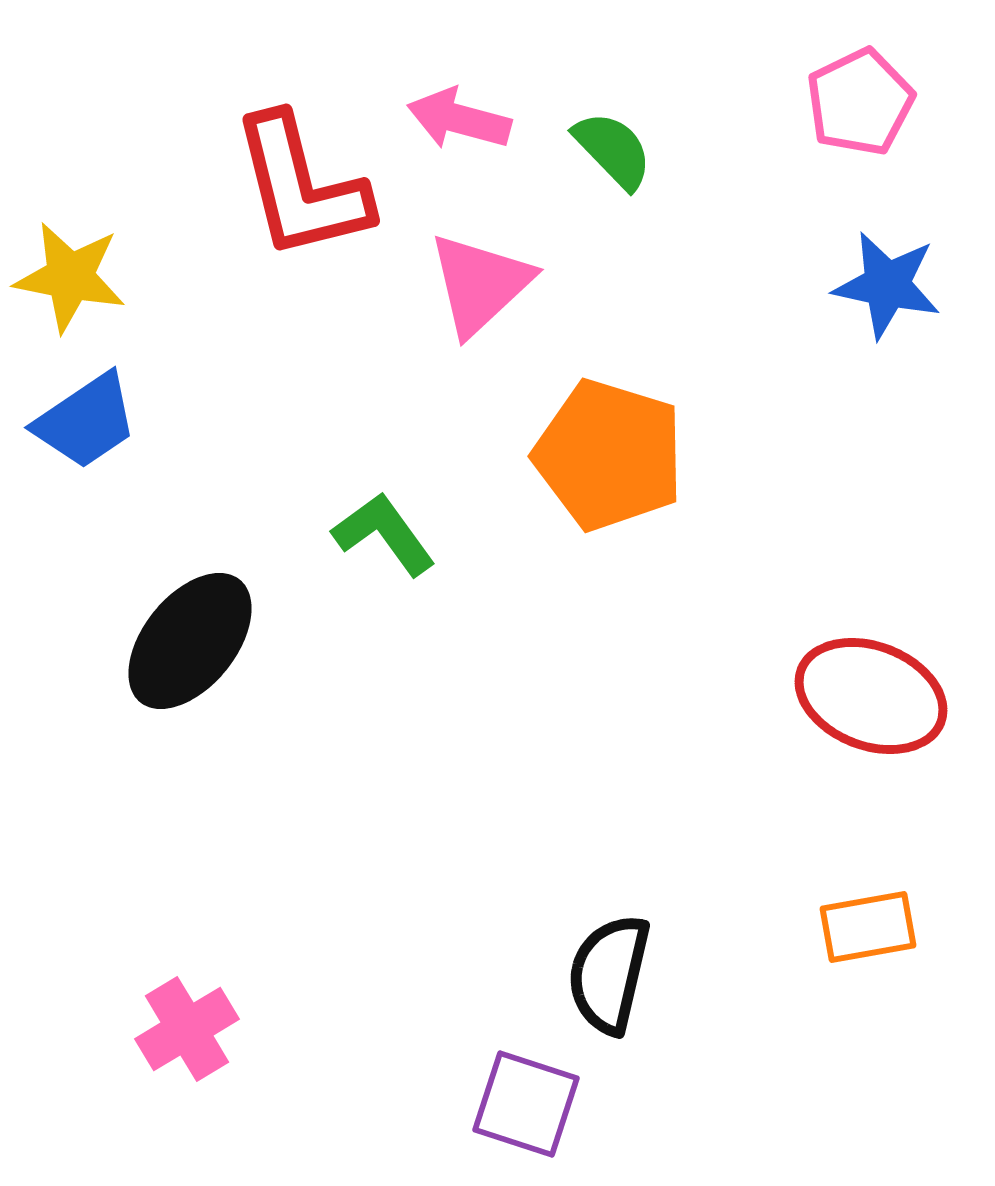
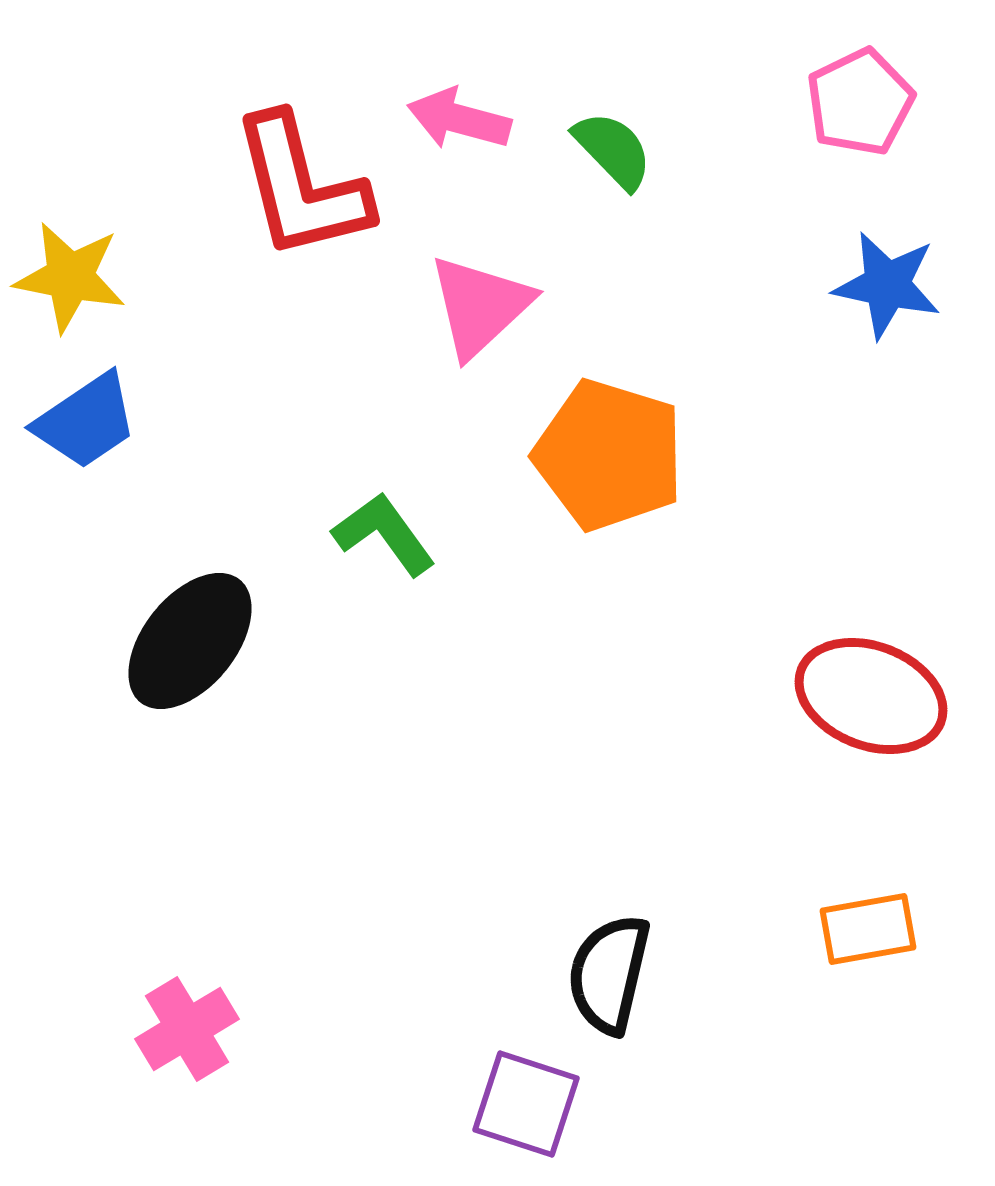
pink triangle: moved 22 px down
orange rectangle: moved 2 px down
